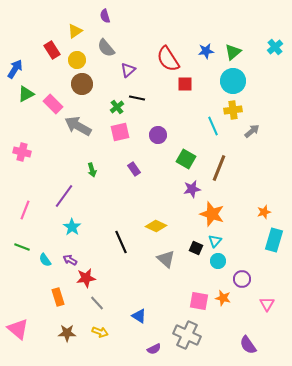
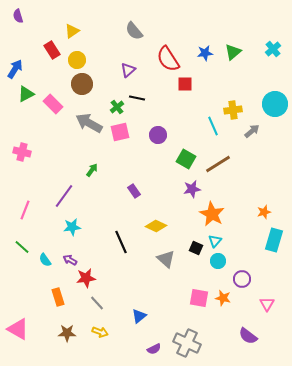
purple semicircle at (105, 16): moved 87 px left
yellow triangle at (75, 31): moved 3 px left
cyan cross at (275, 47): moved 2 px left, 2 px down
gray semicircle at (106, 48): moved 28 px right, 17 px up
blue star at (206, 51): moved 1 px left, 2 px down
cyan circle at (233, 81): moved 42 px right, 23 px down
gray arrow at (78, 126): moved 11 px right, 3 px up
brown line at (219, 168): moved 1 px left, 4 px up; rotated 36 degrees clockwise
purple rectangle at (134, 169): moved 22 px down
green arrow at (92, 170): rotated 128 degrees counterclockwise
orange star at (212, 214): rotated 10 degrees clockwise
cyan star at (72, 227): rotated 30 degrees clockwise
green line at (22, 247): rotated 21 degrees clockwise
pink square at (199, 301): moved 3 px up
blue triangle at (139, 316): rotated 49 degrees clockwise
pink triangle at (18, 329): rotated 10 degrees counterclockwise
gray cross at (187, 335): moved 8 px down
purple semicircle at (248, 345): moved 9 px up; rotated 18 degrees counterclockwise
